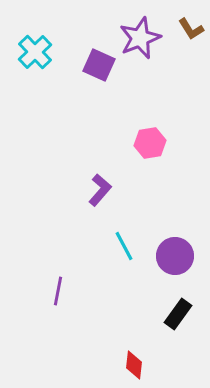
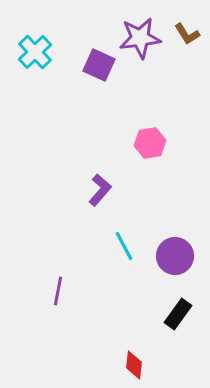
brown L-shape: moved 4 px left, 5 px down
purple star: rotated 15 degrees clockwise
